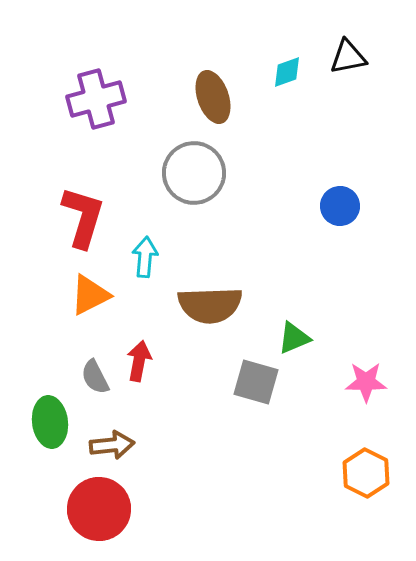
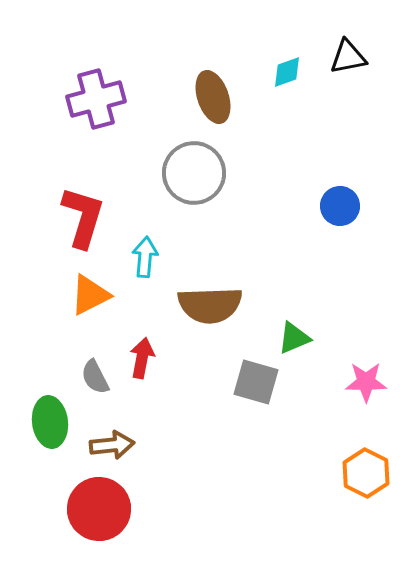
red arrow: moved 3 px right, 3 px up
